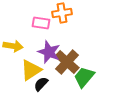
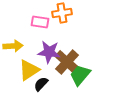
pink rectangle: moved 1 px left, 1 px up
yellow arrow: rotated 12 degrees counterclockwise
purple star: rotated 15 degrees counterclockwise
yellow triangle: moved 2 px left
green trapezoid: moved 4 px left, 2 px up
